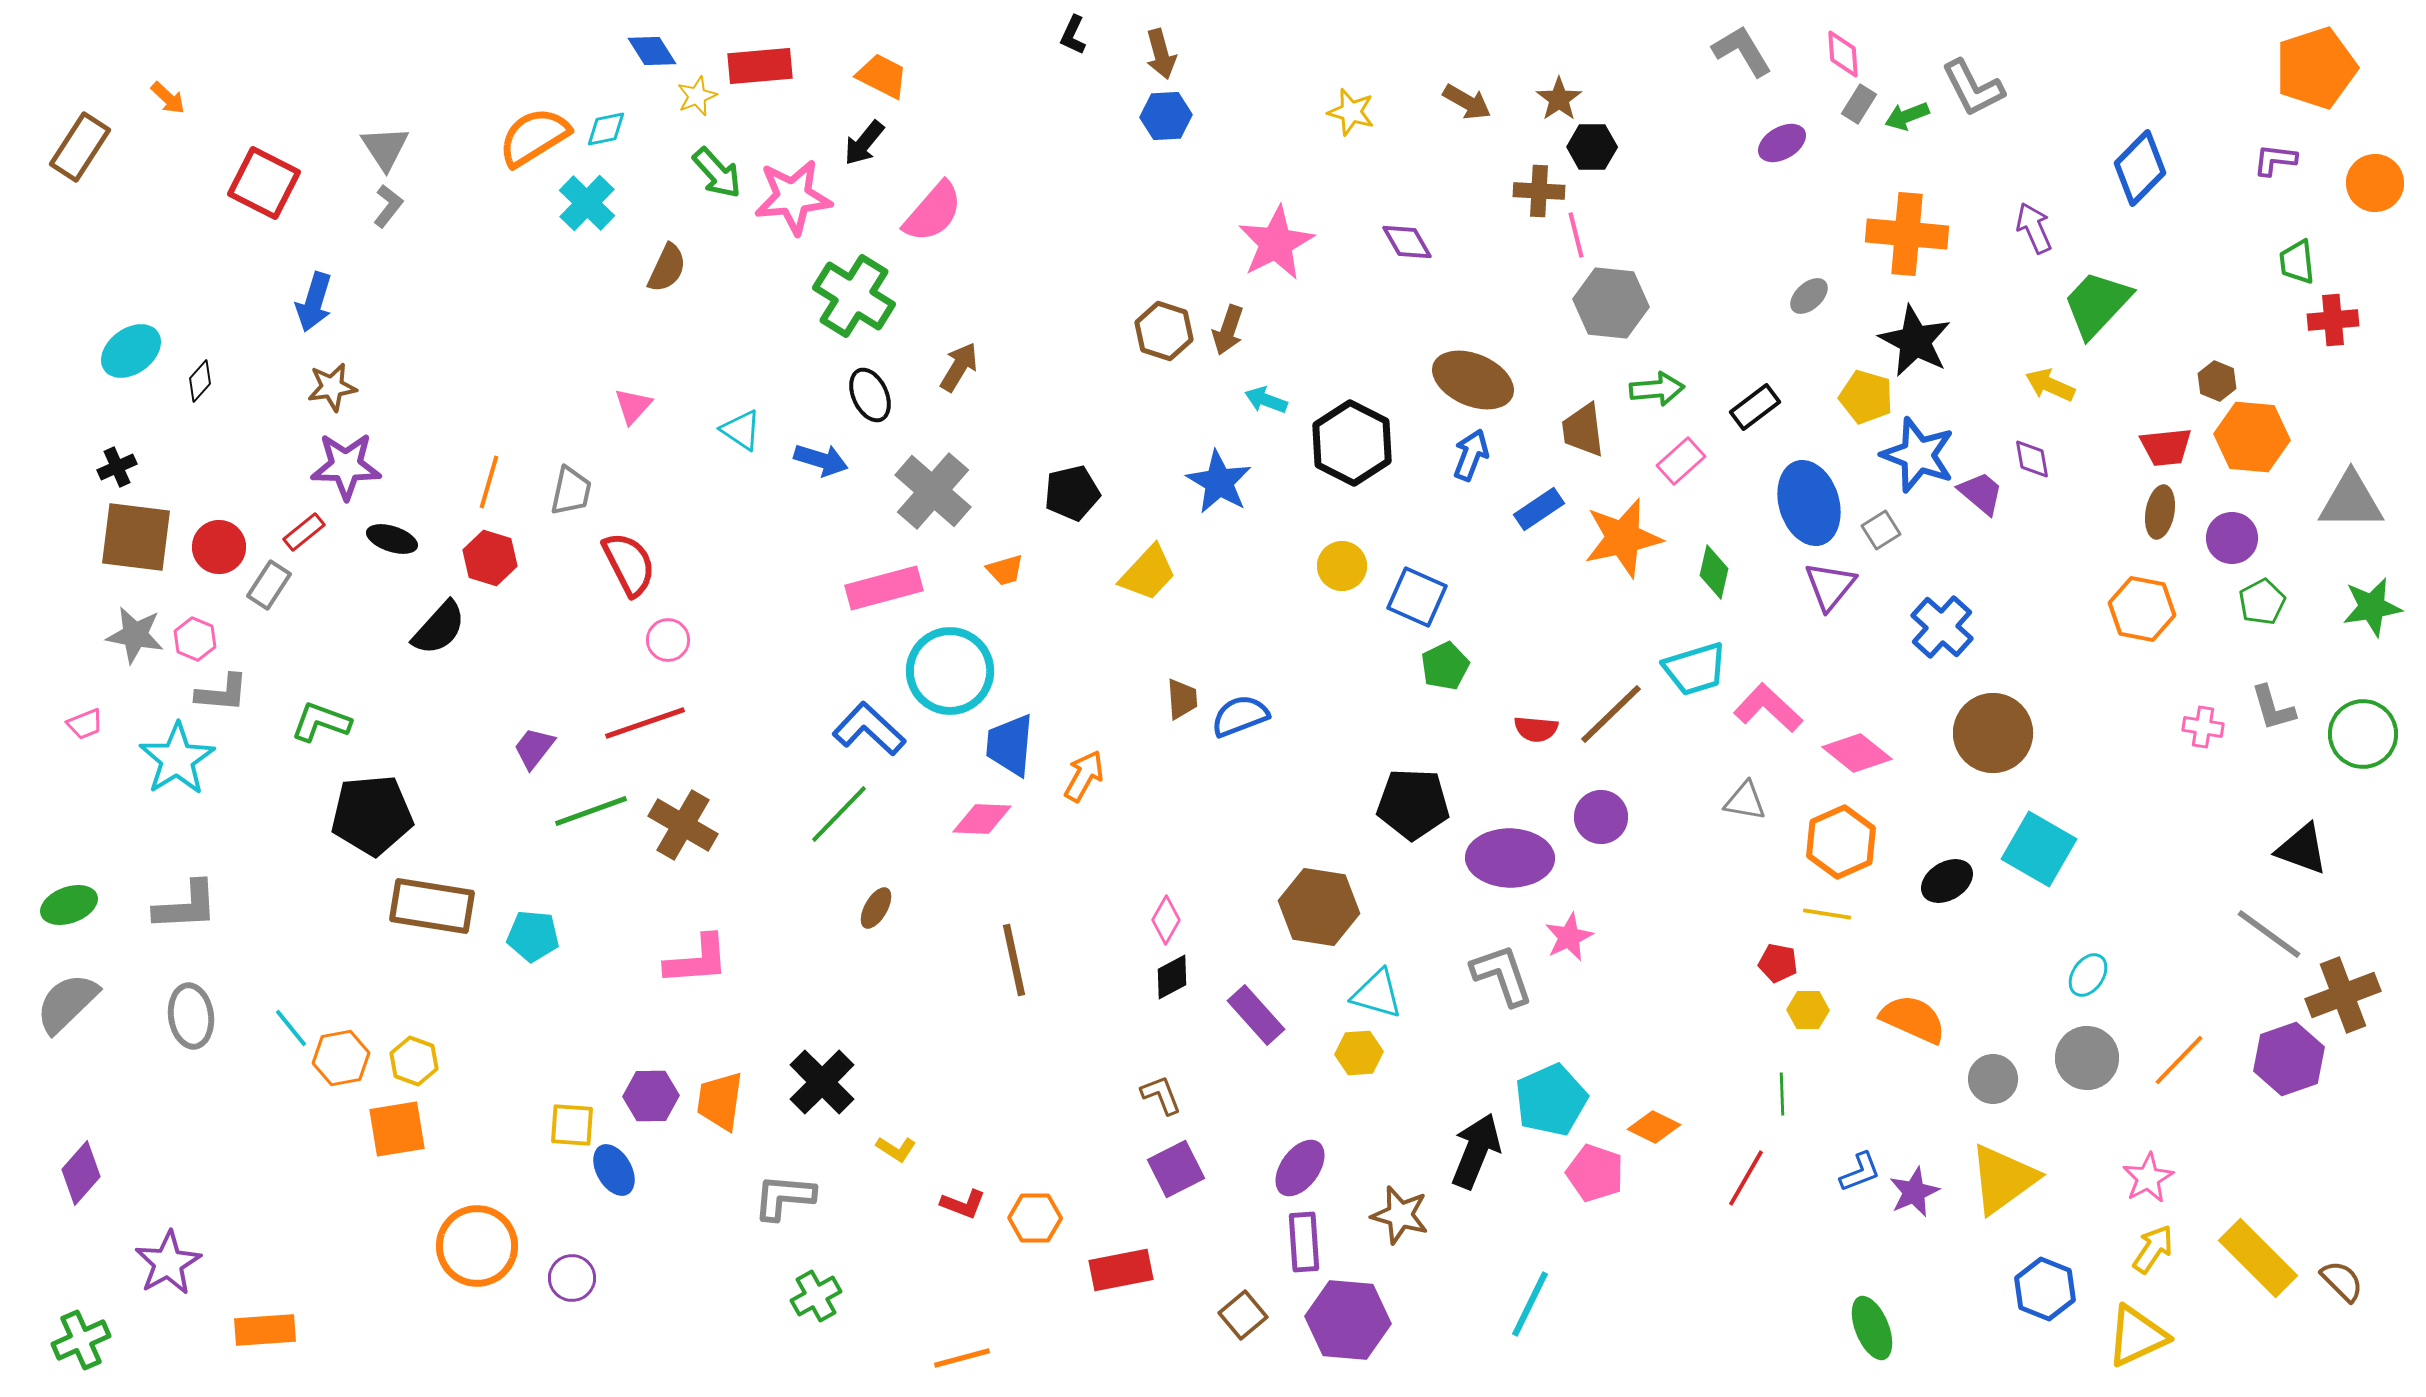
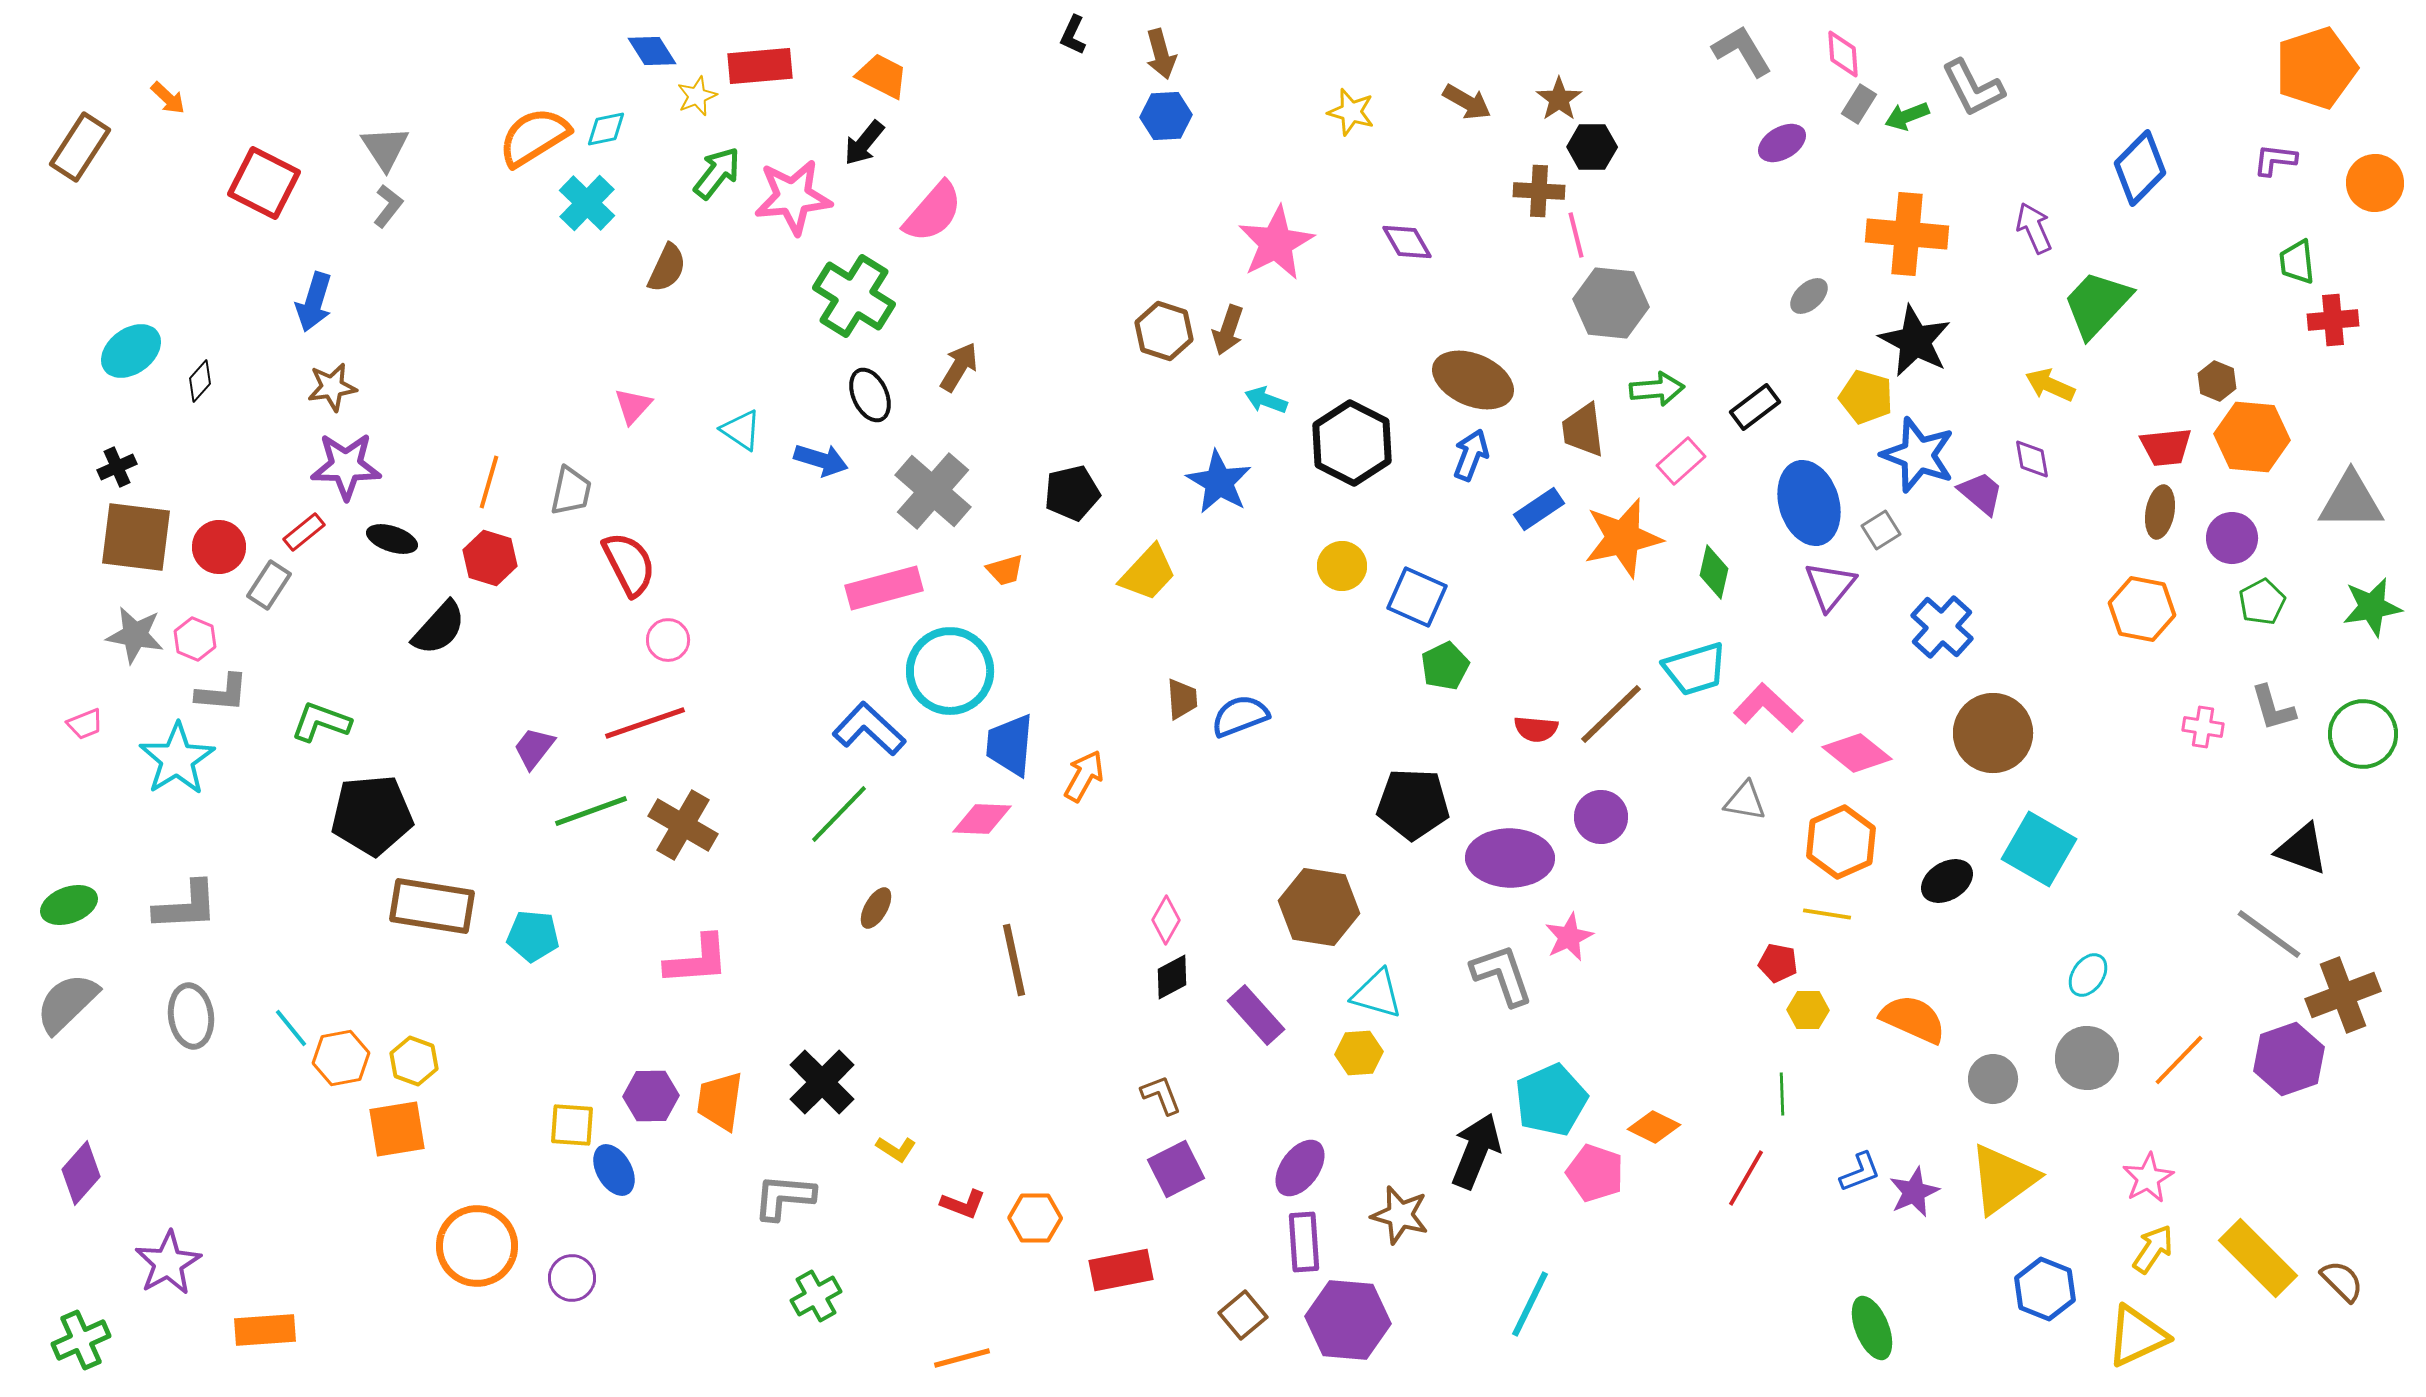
green arrow at (717, 173): rotated 100 degrees counterclockwise
